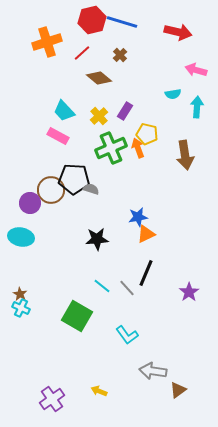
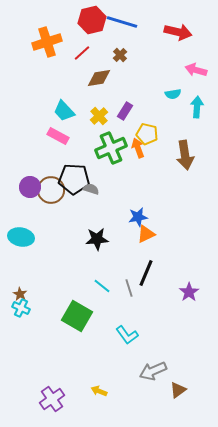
brown diamond: rotated 50 degrees counterclockwise
purple circle: moved 16 px up
gray line: moved 2 px right; rotated 24 degrees clockwise
gray arrow: rotated 32 degrees counterclockwise
